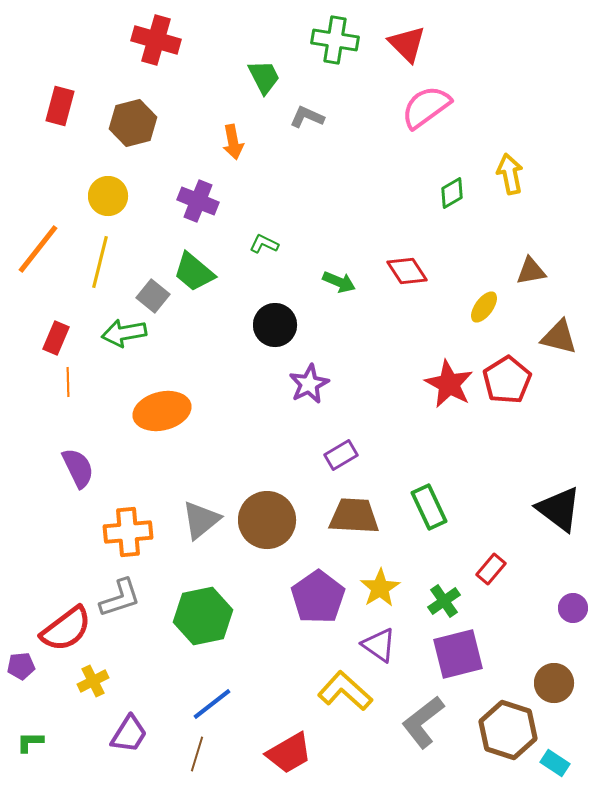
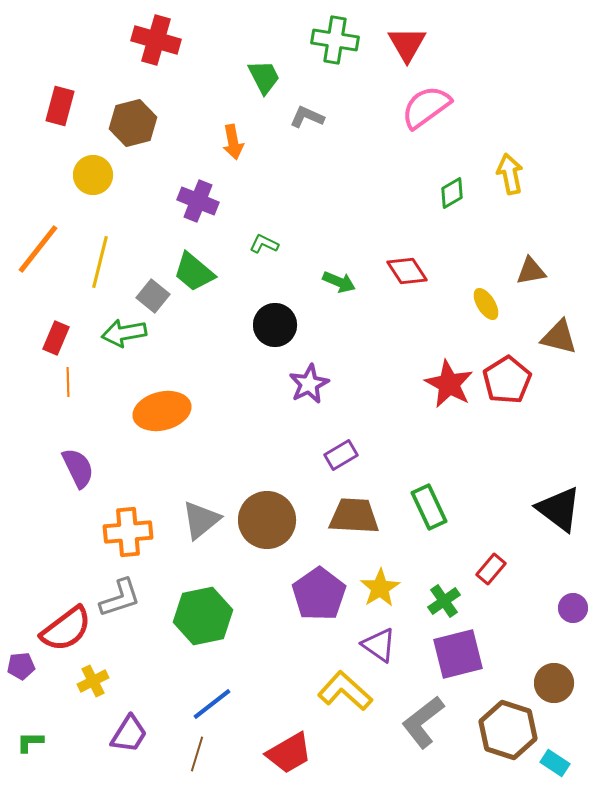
red triangle at (407, 44): rotated 15 degrees clockwise
yellow circle at (108, 196): moved 15 px left, 21 px up
yellow ellipse at (484, 307): moved 2 px right, 3 px up; rotated 68 degrees counterclockwise
purple pentagon at (318, 597): moved 1 px right, 3 px up
